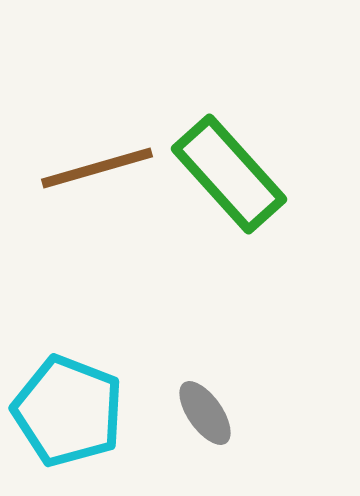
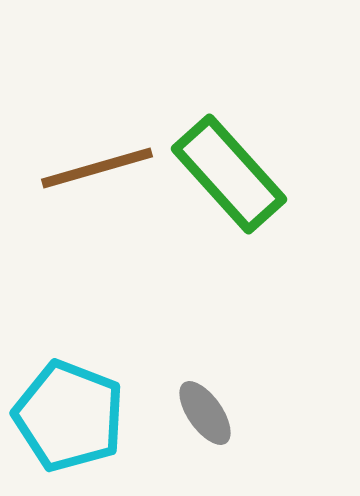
cyan pentagon: moved 1 px right, 5 px down
